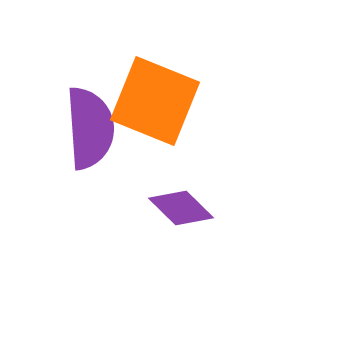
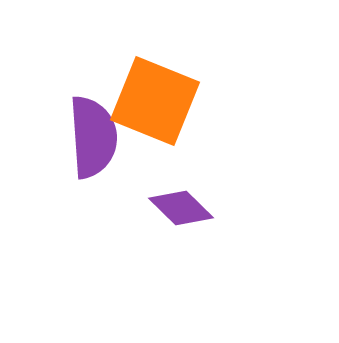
purple semicircle: moved 3 px right, 9 px down
